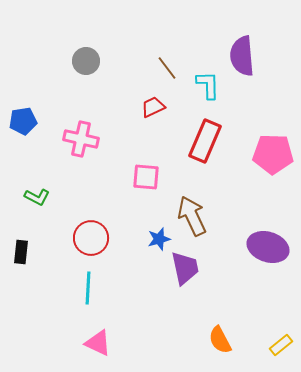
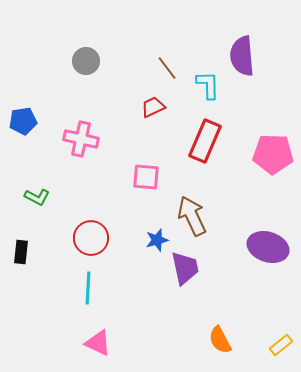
blue star: moved 2 px left, 1 px down
